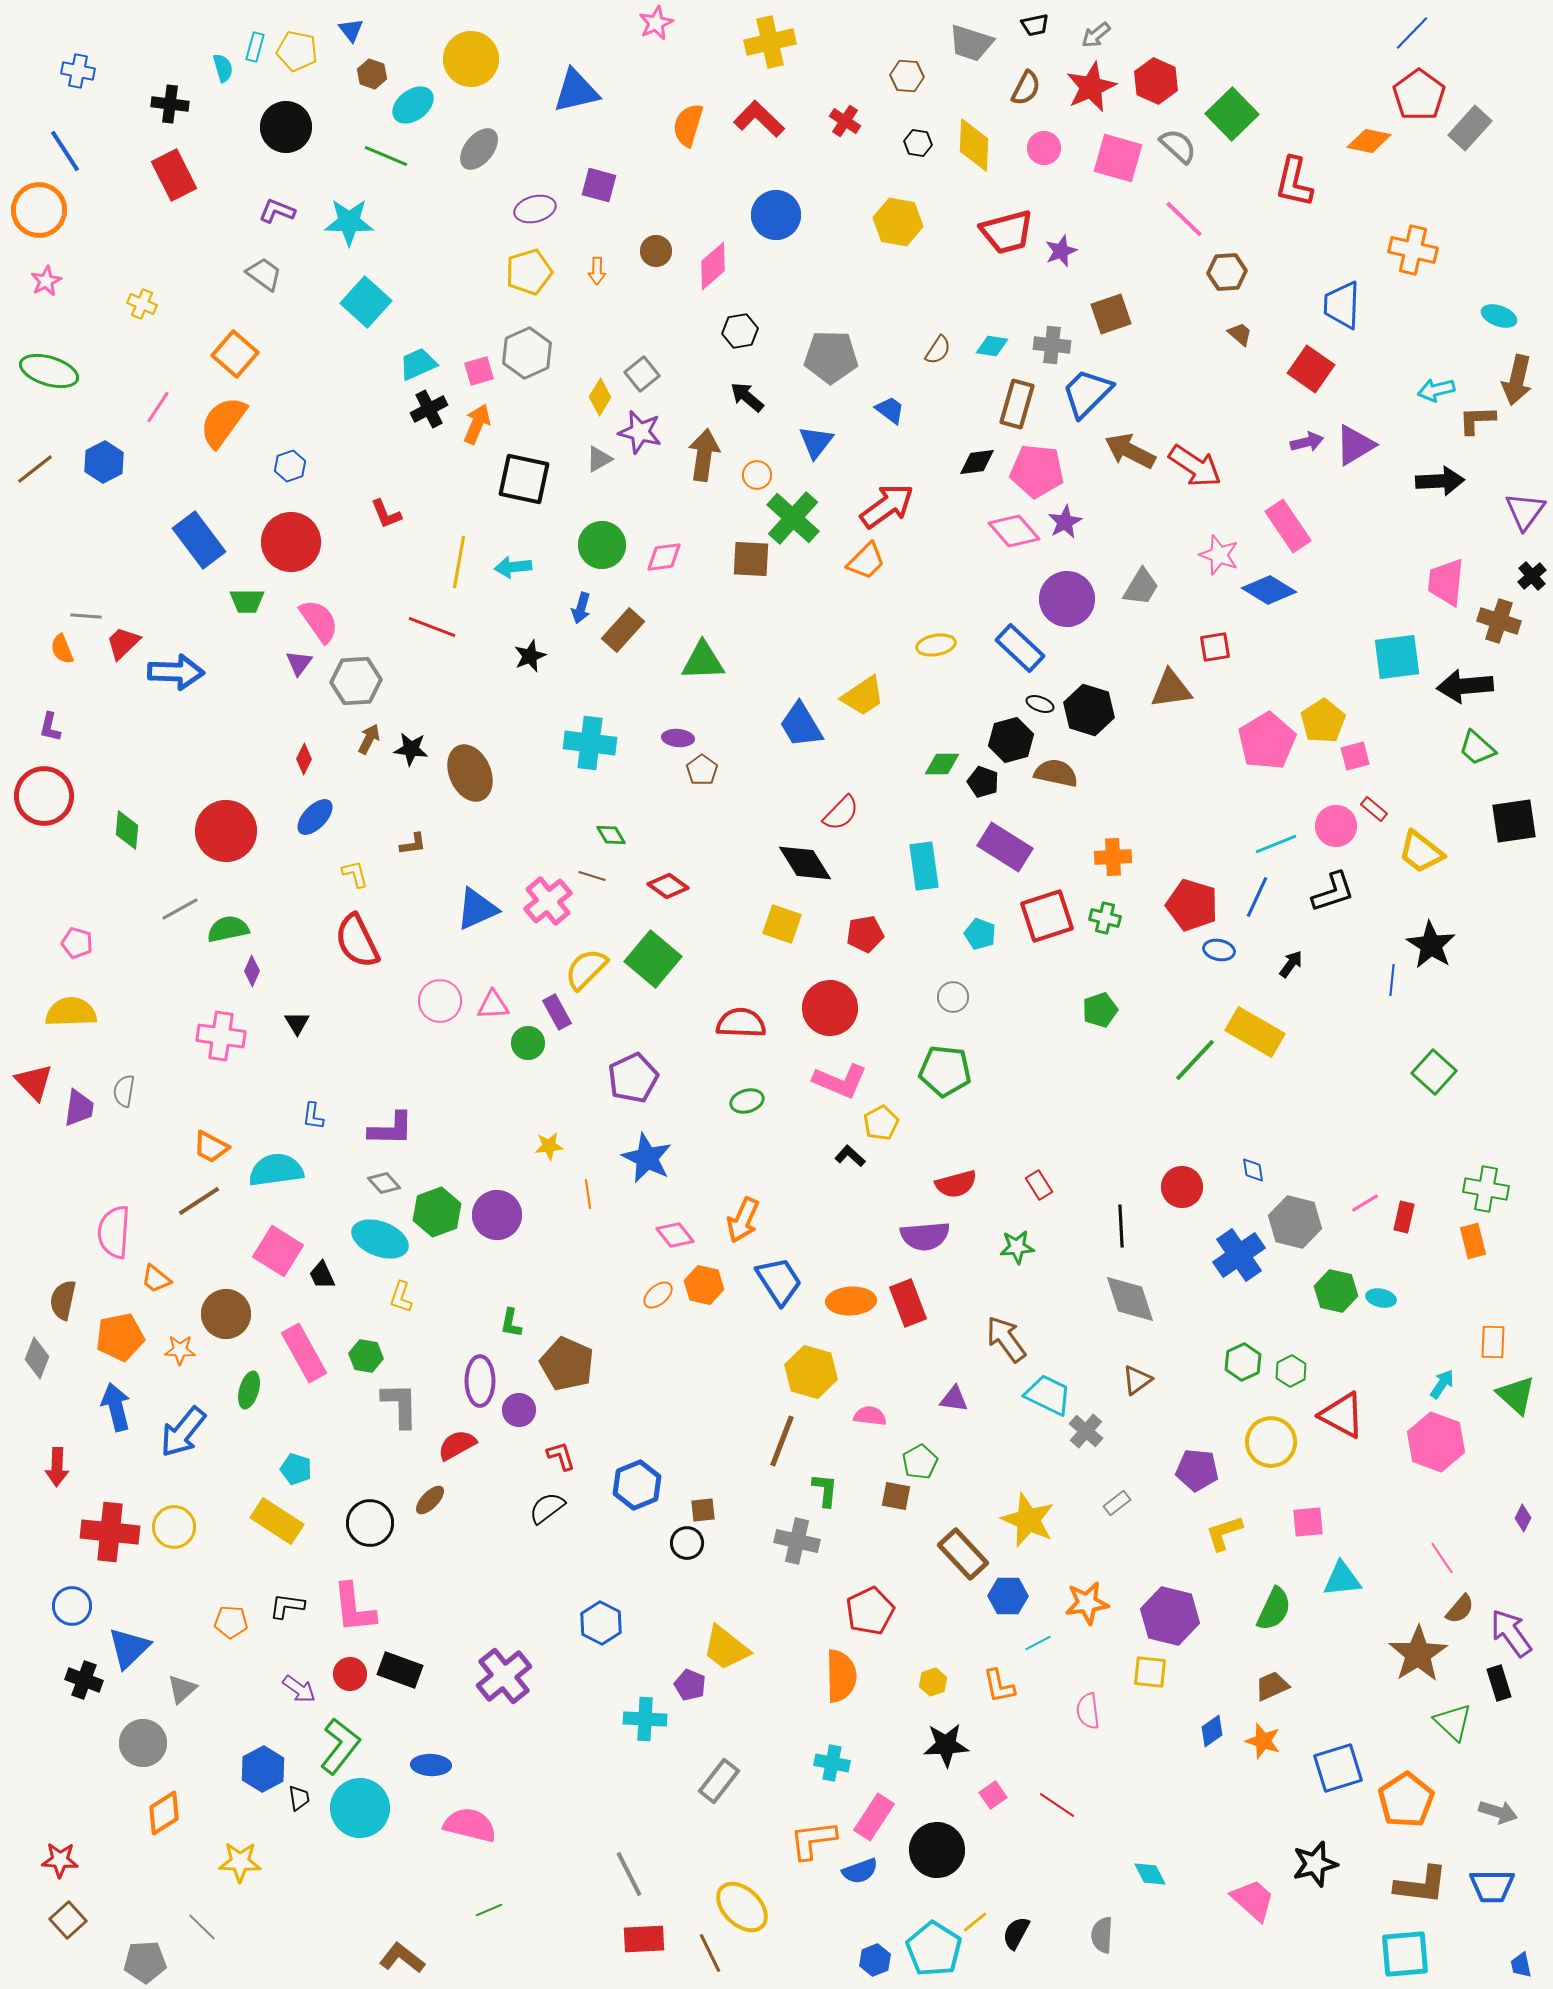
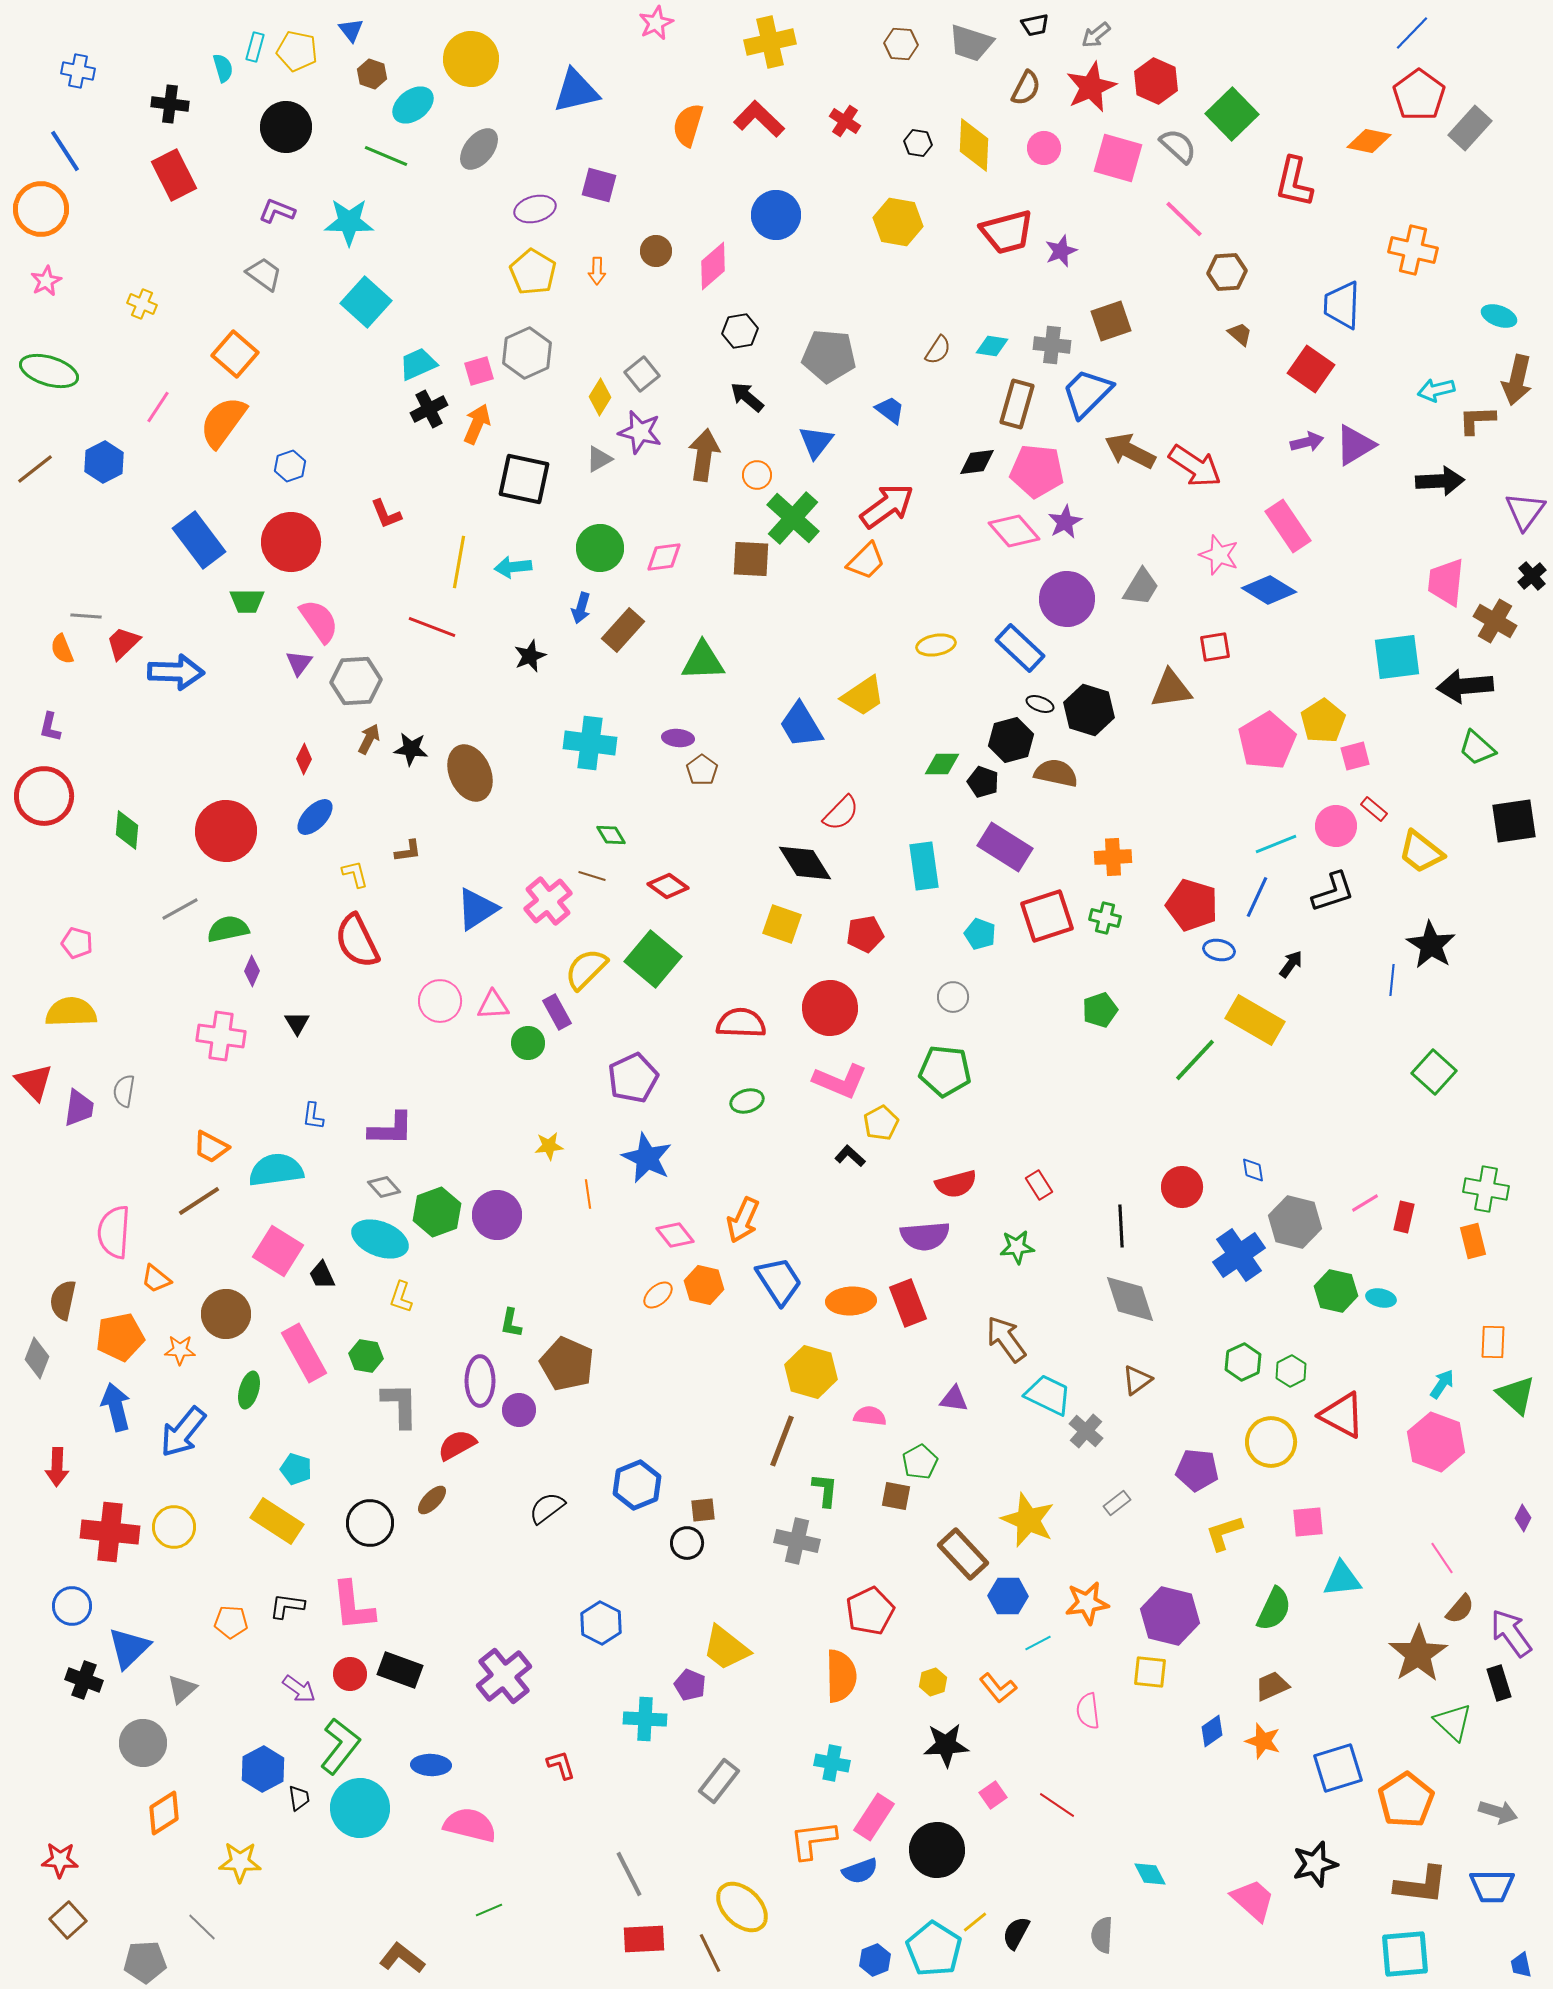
brown hexagon at (907, 76): moved 6 px left, 32 px up
orange circle at (39, 210): moved 2 px right, 1 px up
yellow pentagon at (529, 272): moved 4 px right; rotated 24 degrees counterclockwise
brown square at (1111, 314): moved 7 px down
gray pentagon at (831, 357): moved 2 px left, 1 px up; rotated 4 degrees clockwise
green circle at (602, 545): moved 2 px left, 3 px down
brown cross at (1499, 621): moved 4 px left; rotated 12 degrees clockwise
brown L-shape at (413, 844): moved 5 px left, 7 px down
blue triangle at (477, 909): rotated 9 degrees counterclockwise
yellow rectangle at (1255, 1032): moved 12 px up
gray diamond at (384, 1183): moved 4 px down
red L-shape at (561, 1456): moved 309 px down
brown ellipse at (430, 1500): moved 2 px right
pink L-shape at (354, 1608): moved 1 px left, 2 px up
orange L-shape at (999, 1686): moved 1 px left, 2 px down; rotated 27 degrees counterclockwise
